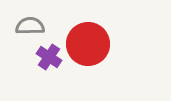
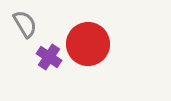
gray semicircle: moved 5 px left, 2 px up; rotated 60 degrees clockwise
